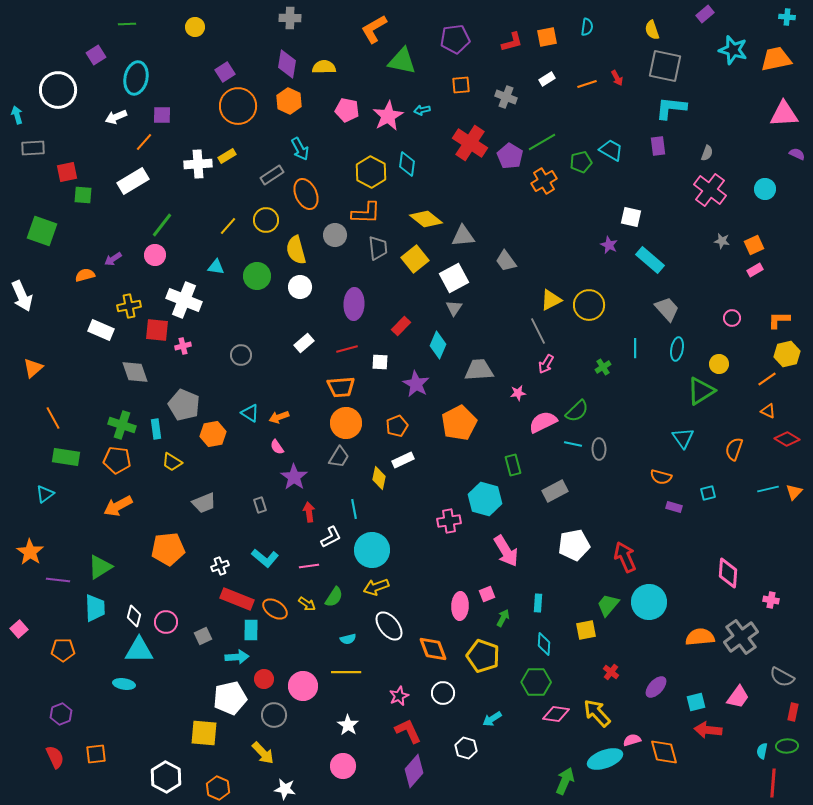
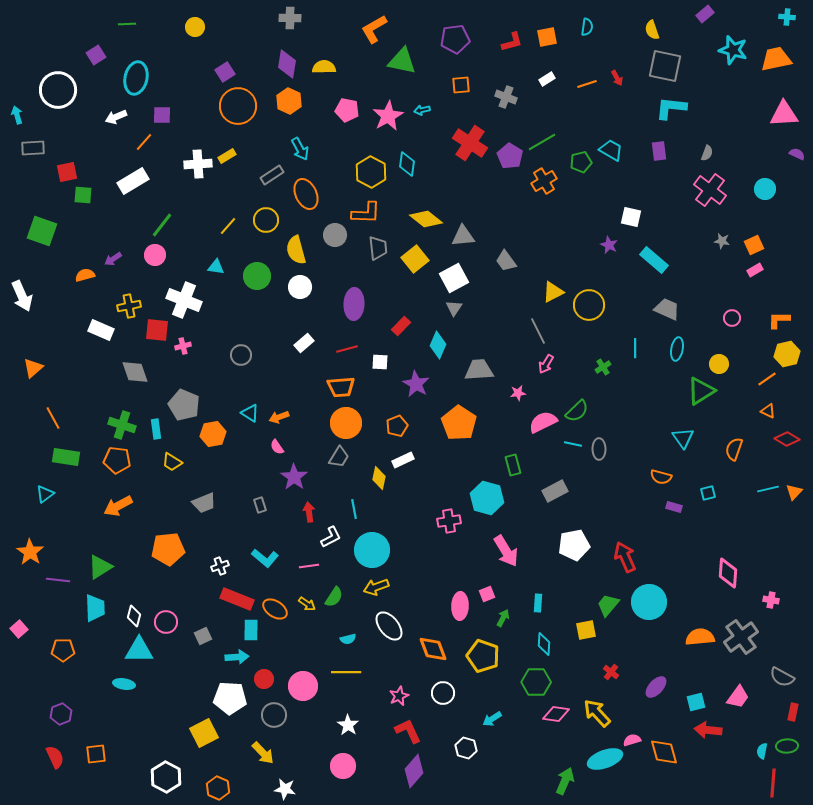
purple rectangle at (658, 146): moved 1 px right, 5 px down
cyan rectangle at (650, 260): moved 4 px right
yellow triangle at (551, 300): moved 2 px right, 8 px up
gray trapezoid at (667, 309): rotated 24 degrees counterclockwise
orange pentagon at (459, 423): rotated 12 degrees counterclockwise
cyan hexagon at (485, 499): moved 2 px right, 1 px up
white pentagon at (230, 698): rotated 16 degrees clockwise
yellow square at (204, 733): rotated 32 degrees counterclockwise
